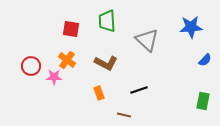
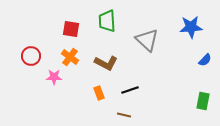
orange cross: moved 3 px right, 3 px up
red circle: moved 10 px up
black line: moved 9 px left
